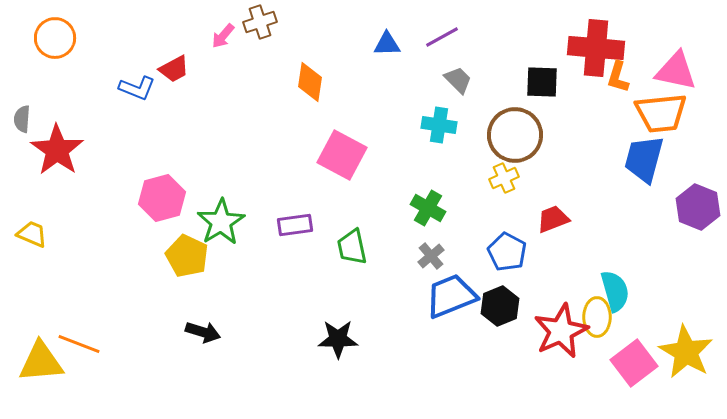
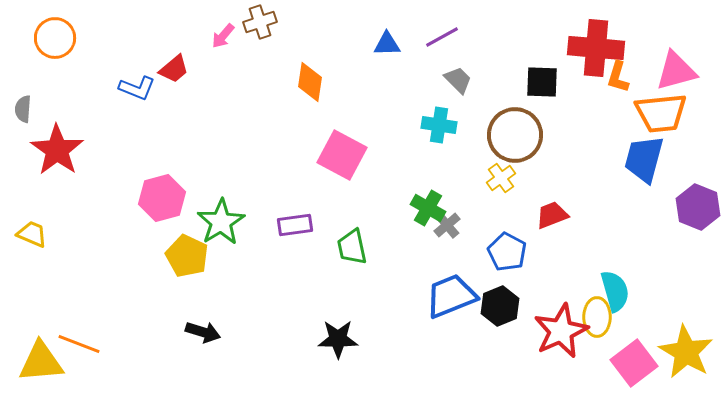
red trapezoid at (174, 69): rotated 12 degrees counterclockwise
pink triangle at (676, 71): rotated 27 degrees counterclockwise
gray semicircle at (22, 119): moved 1 px right, 10 px up
yellow cross at (504, 178): moved 3 px left; rotated 12 degrees counterclockwise
red trapezoid at (553, 219): moved 1 px left, 4 px up
gray cross at (431, 256): moved 16 px right, 31 px up
